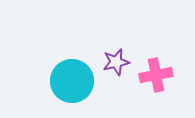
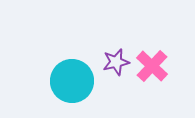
pink cross: moved 4 px left, 9 px up; rotated 36 degrees counterclockwise
